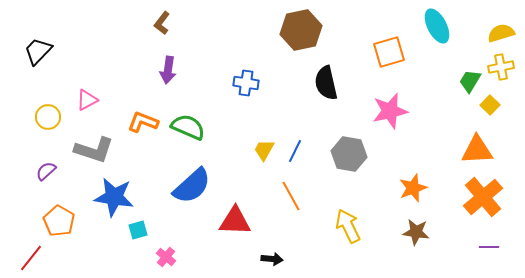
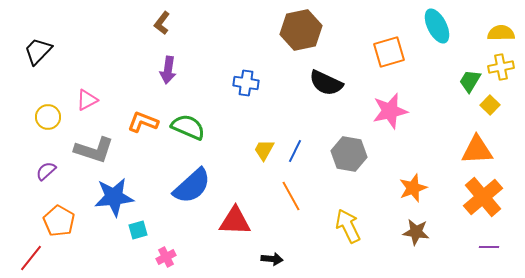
yellow semicircle: rotated 16 degrees clockwise
black semicircle: rotated 52 degrees counterclockwise
blue star: rotated 15 degrees counterclockwise
pink cross: rotated 24 degrees clockwise
